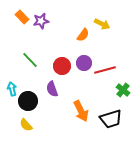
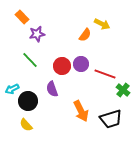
purple star: moved 4 px left, 13 px down
orange semicircle: moved 2 px right
purple circle: moved 3 px left, 1 px down
red line: moved 4 px down; rotated 35 degrees clockwise
cyan arrow: rotated 104 degrees counterclockwise
